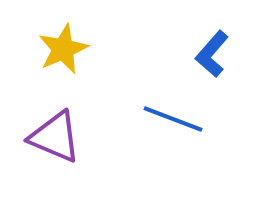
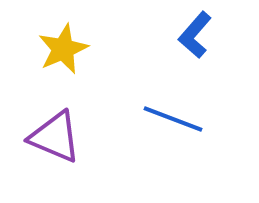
blue L-shape: moved 17 px left, 19 px up
